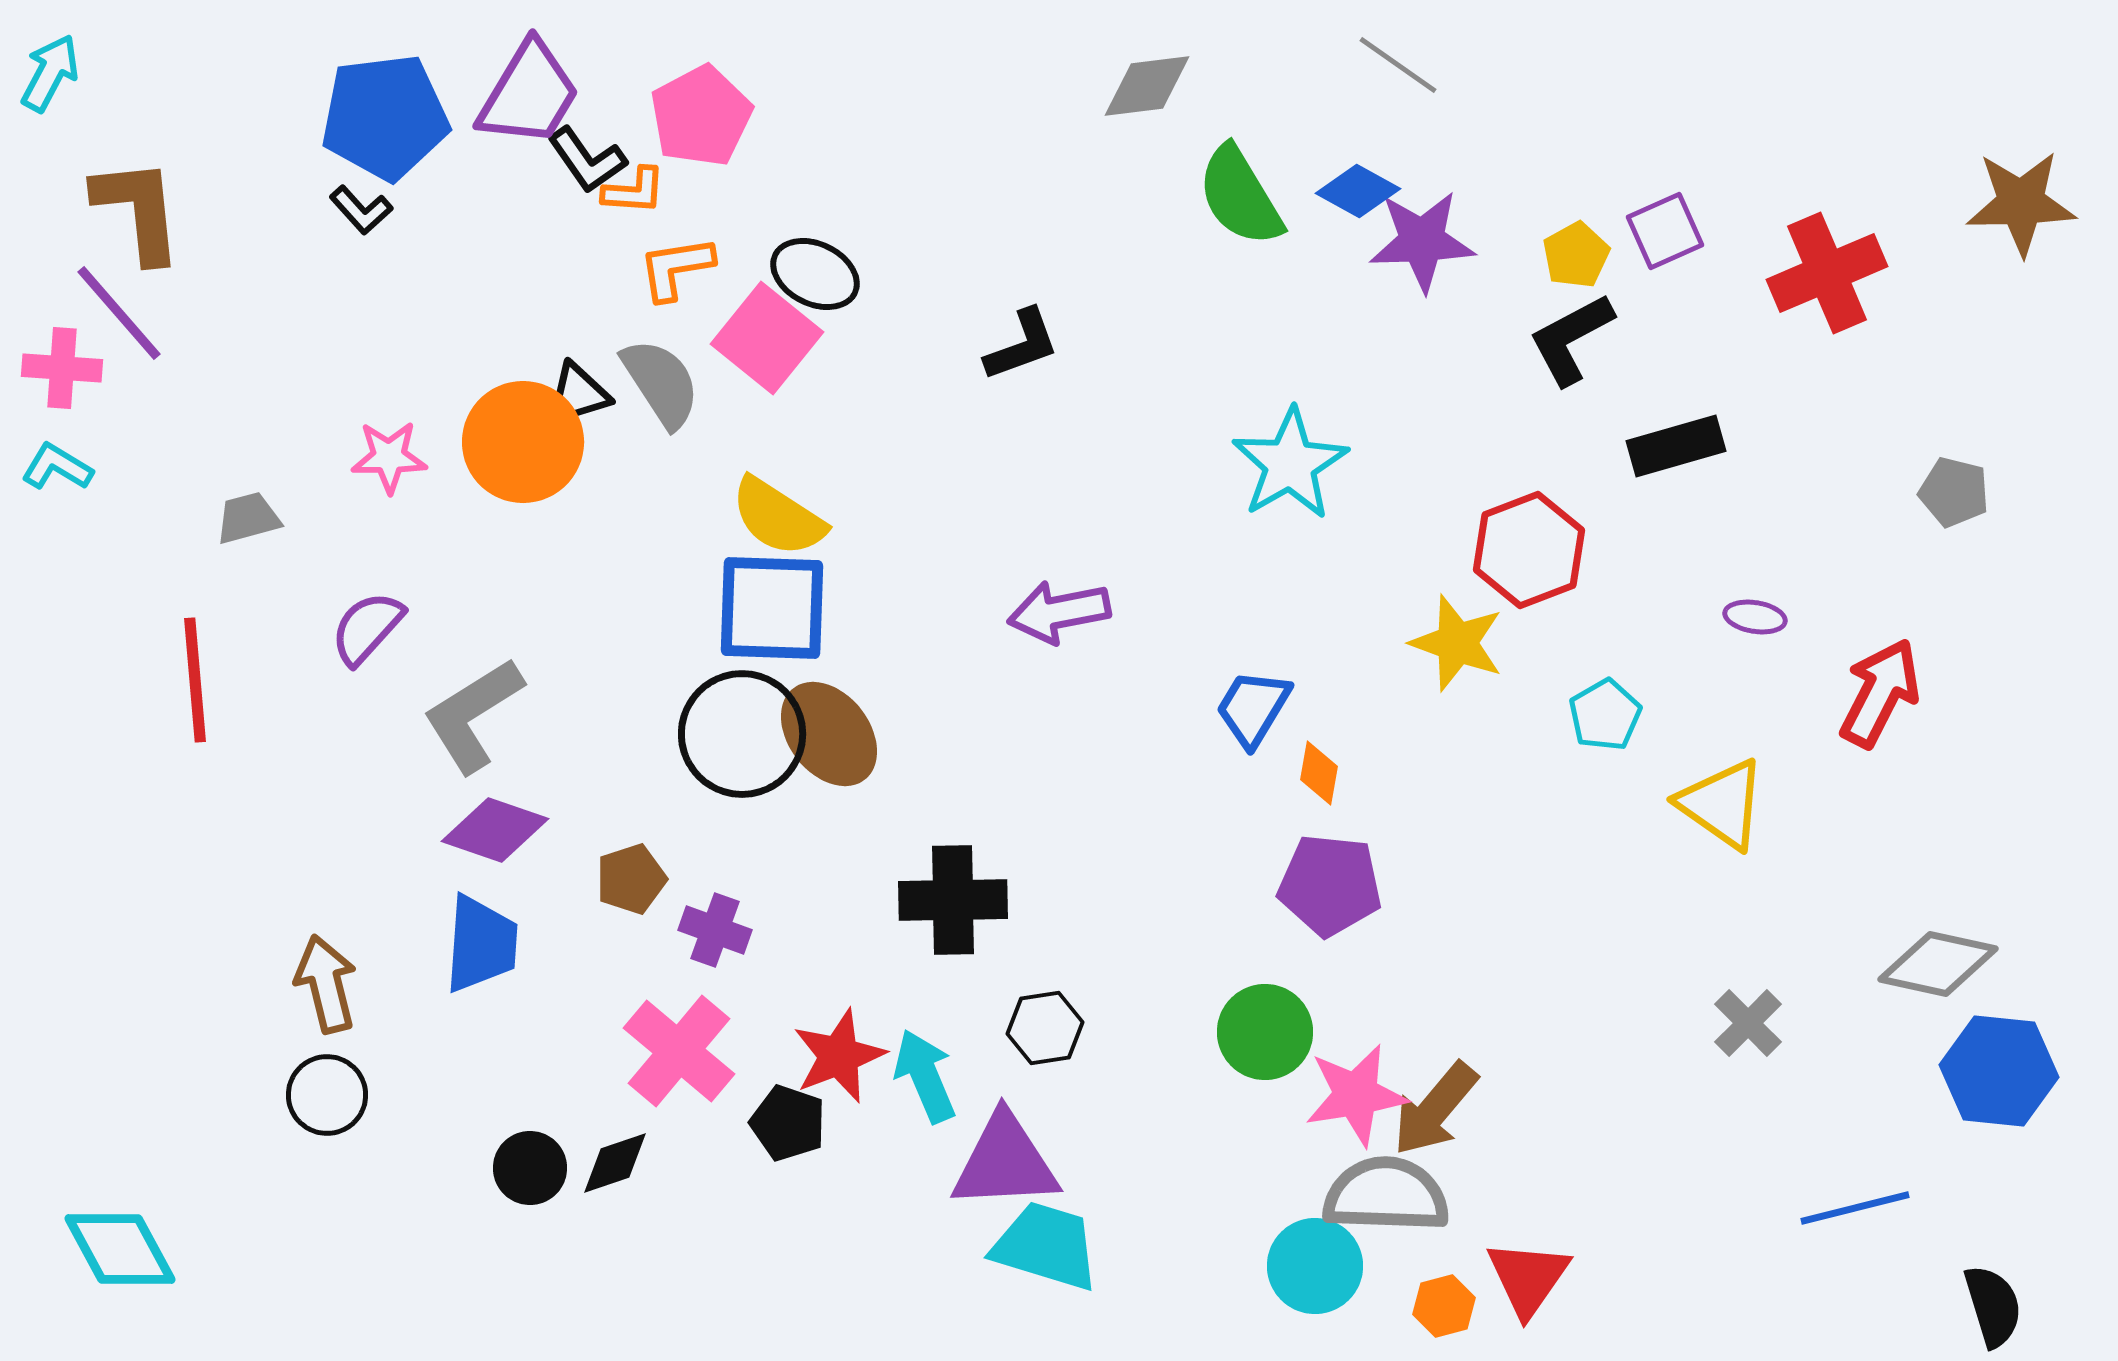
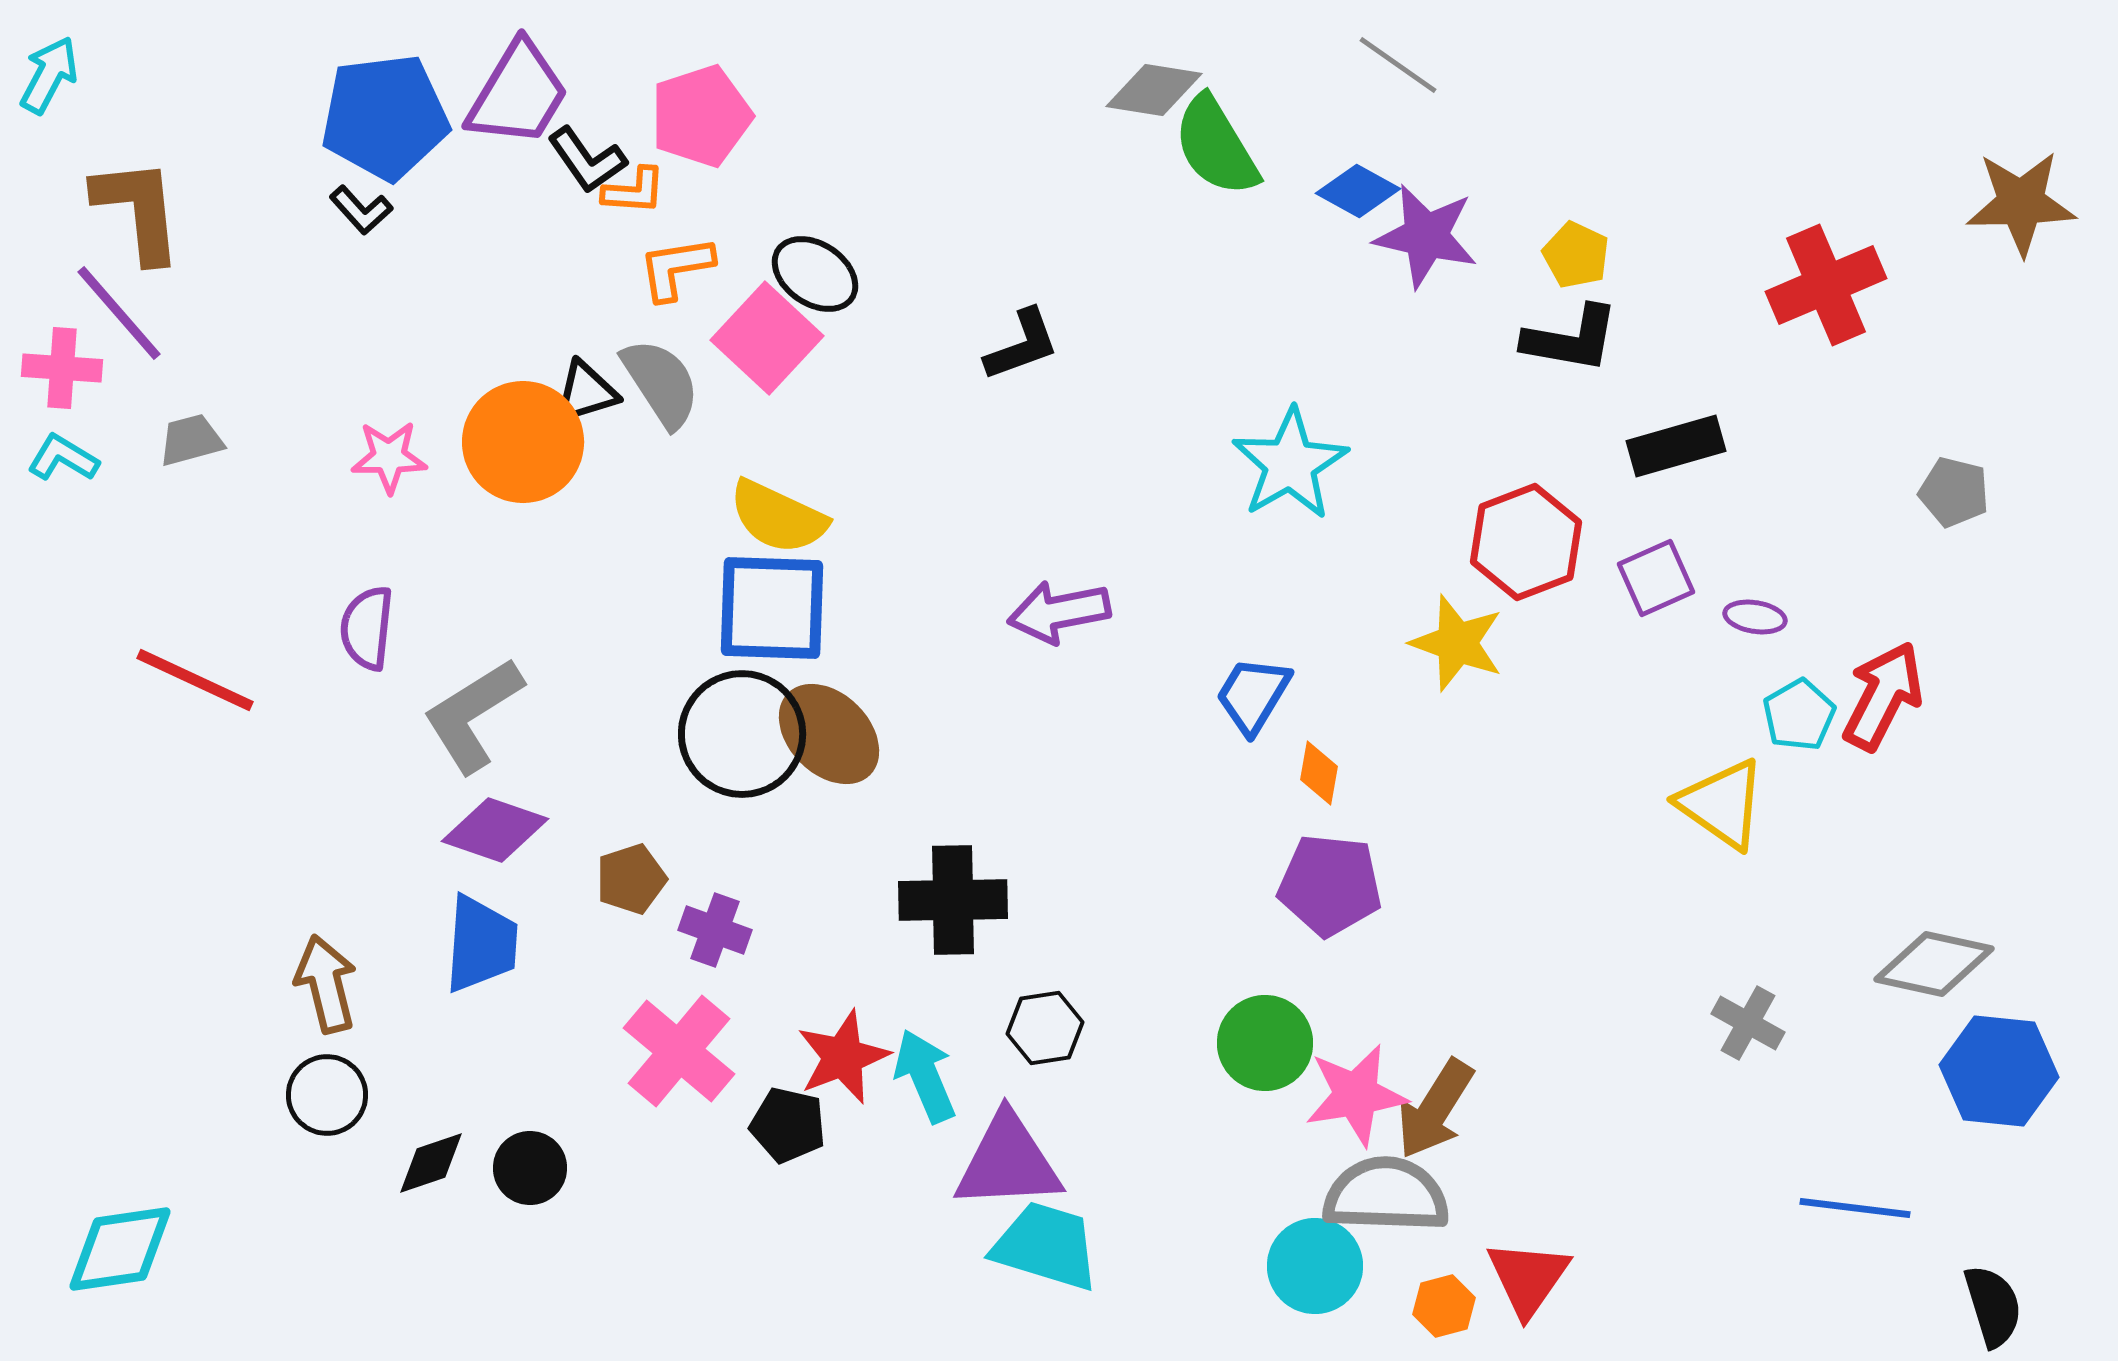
cyan arrow at (50, 73): moved 1 px left, 2 px down
gray diamond at (1147, 86): moved 7 px right, 4 px down; rotated 16 degrees clockwise
purple trapezoid at (529, 94): moved 11 px left
pink pentagon at (701, 116): rotated 10 degrees clockwise
green semicircle at (1240, 196): moved 24 px left, 50 px up
purple square at (1665, 231): moved 9 px left, 347 px down
purple star at (1422, 241): moved 4 px right, 5 px up; rotated 15 degrees clockwise
yellow pentagon at (1576, 255): rotated 18 degrees counterclockwise
red cross at (1827, 273): moved 1 px left, 12 px down
black ellipse at (815, 274): rotated 8 degrees clockwise
pink square at (767, 338): rotated 4 degrees clockwise
black L-shape at (1571, 339): rotated 142 degrees counterclockwise
black triangle at (578, 394): moved 8 px right, 2 px up
cyan L-shape at (57, 467): moved 6 px right, 9 px up
yellow semicircle at (778, 517): rotated 8 degrees counterclockwise
gray trapezoid at (248, 518): moved 57 px left, 78 px up
red hexagon at (1529, 550): moved 3 px left, 8 px up
purple semicircle at (367, 628): rotated 36 degrees counterclockwise
red line at (195, 680): rotated 60 degrees counterclockwise
red arrow at (1880, 693): moved 3 px right, 3 px down
blue trapezoid at (1253, 708): moved 13 px up
cyan pentagon at (1605, 715): moved 194 px right
brown ellipse at (829, 734): rotated 7 degrees counterclockwise
gray diamond at (1938, 964): moved 4 px left
gray cross at (1748, 1023): rotated 16 degrees counterclockwise
green circle at (1265, 1032): moved 11 px down
red star at (839, 1056): moved 4 px right, 1 px down
brown arrow at (1435, 1109): rotated 8 degrees counterclockwise
black pentagon at (788, 1123): moved 2 px down; rotated 6 degrees counterclockwise
purple triangle at (1005, 1162): moved 3 px right
black diamond at (615, 1163): moved 184 px left
blue line at (1855, 1208): rotated 21 degrees clockwise
cyan diamond at (120, 1249): rotated 70 degrees counterclockwise
